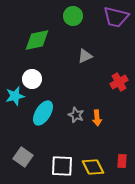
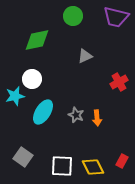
cyan ellipse: moved 1 px up
red rectangle: rotated 24 degrees clockwise
